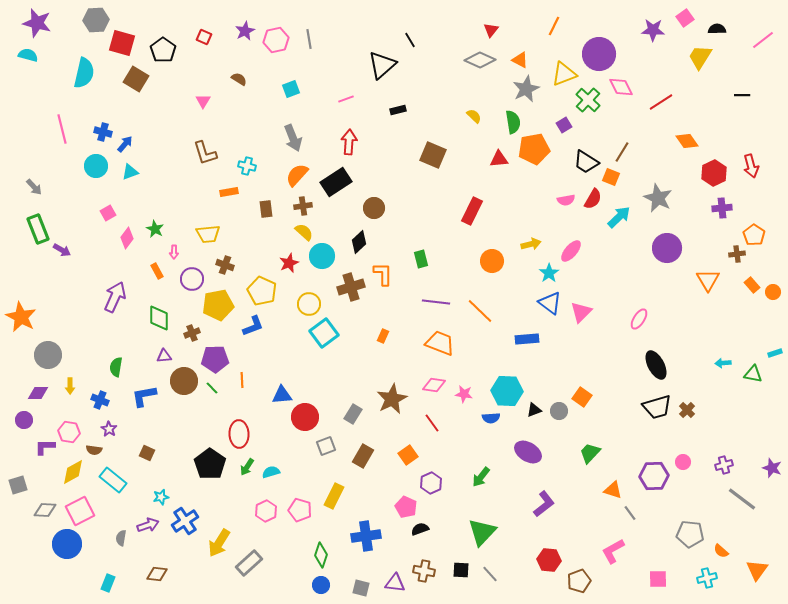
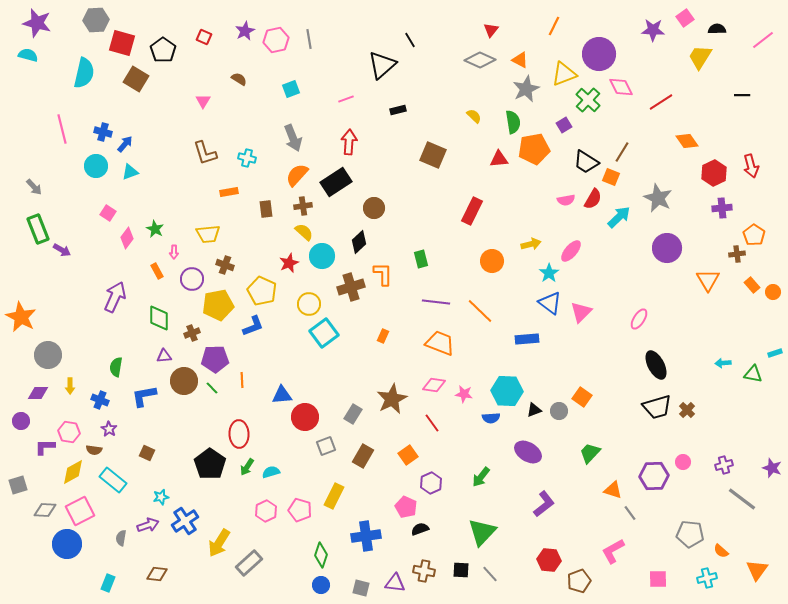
cyan cross at (247, 166): moved 8 px up
pink square at (108, 213): rotated 28 degrees counterclockwise
purple circle at (24, 420): moved 3 px left, 1 px down
